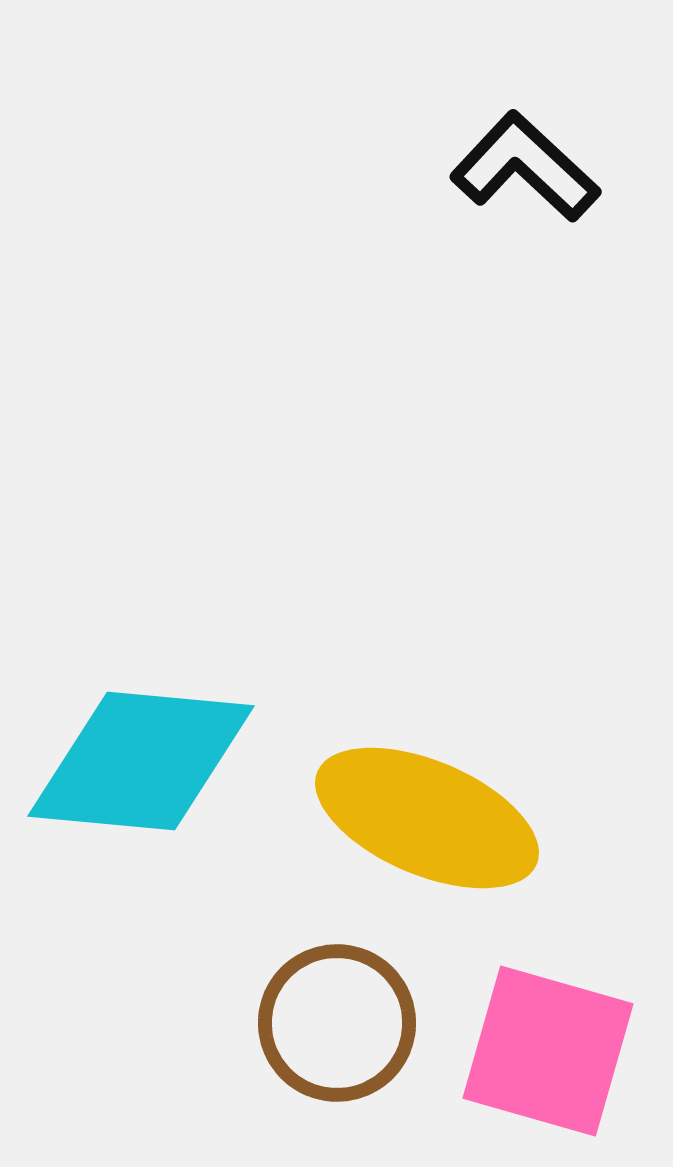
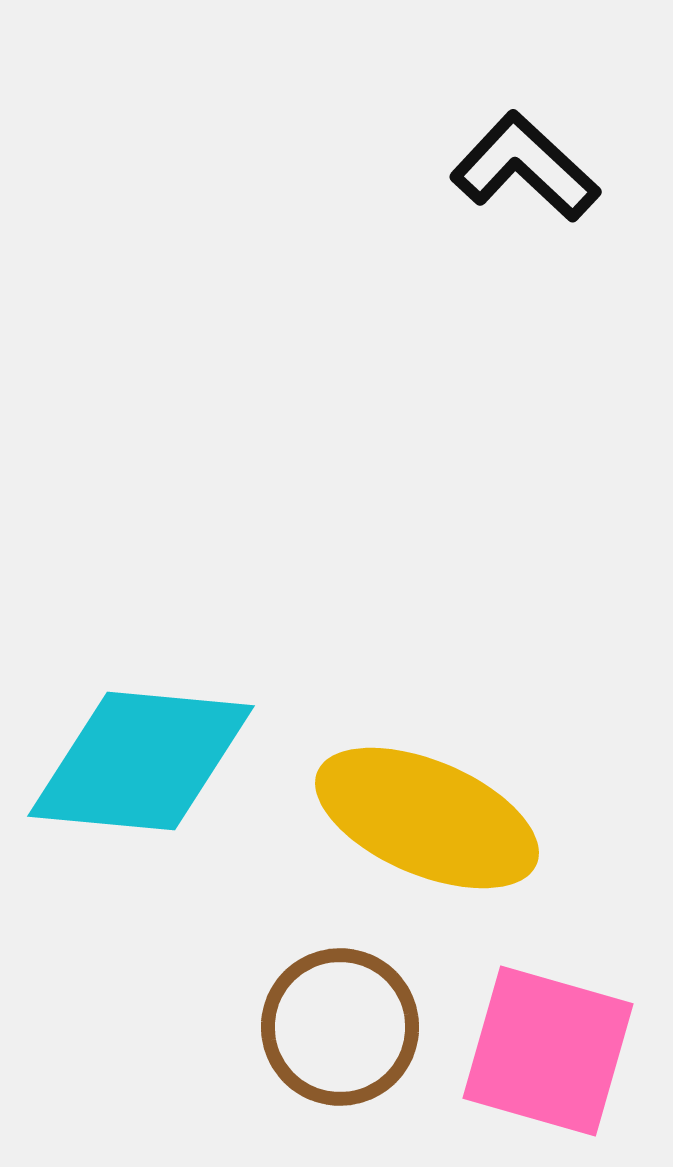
brown circle: moved 3 px right, 4 px down
